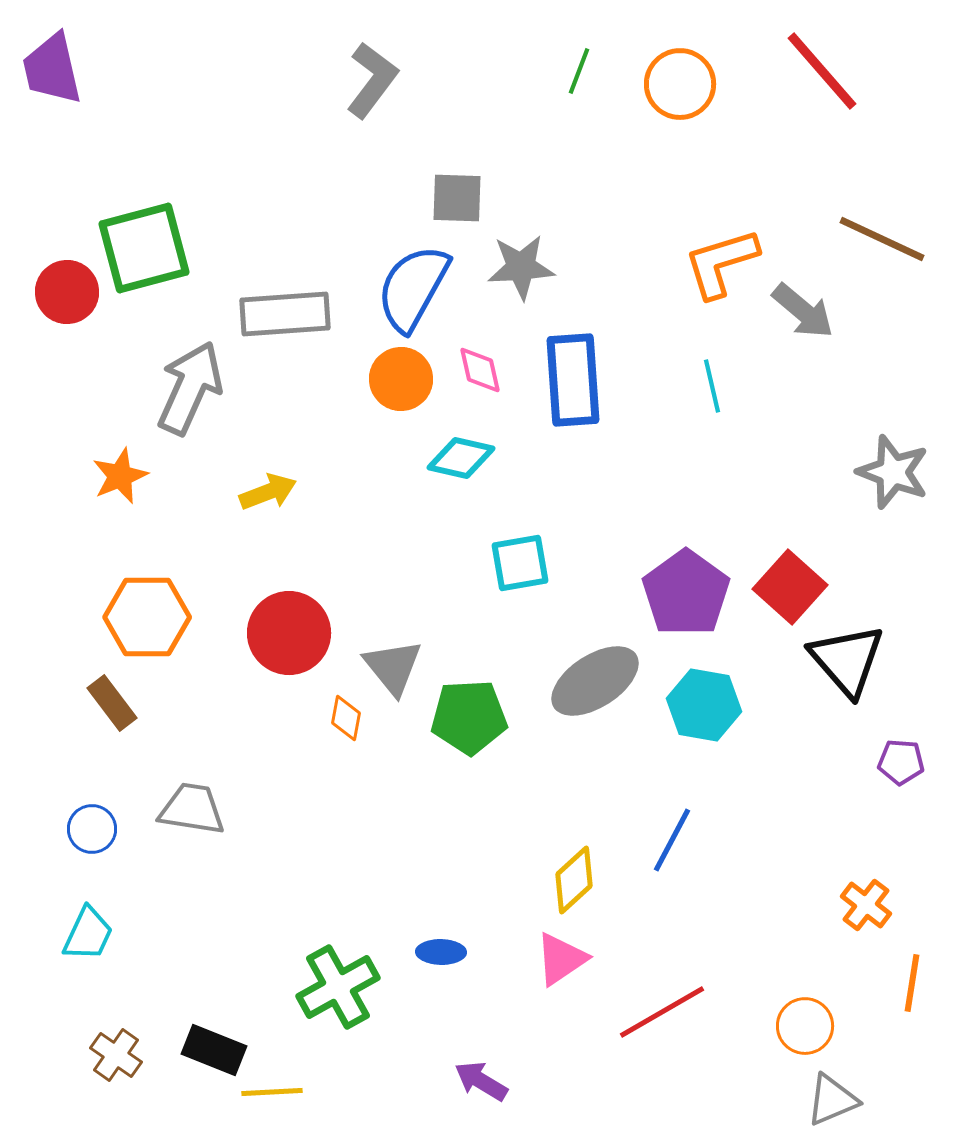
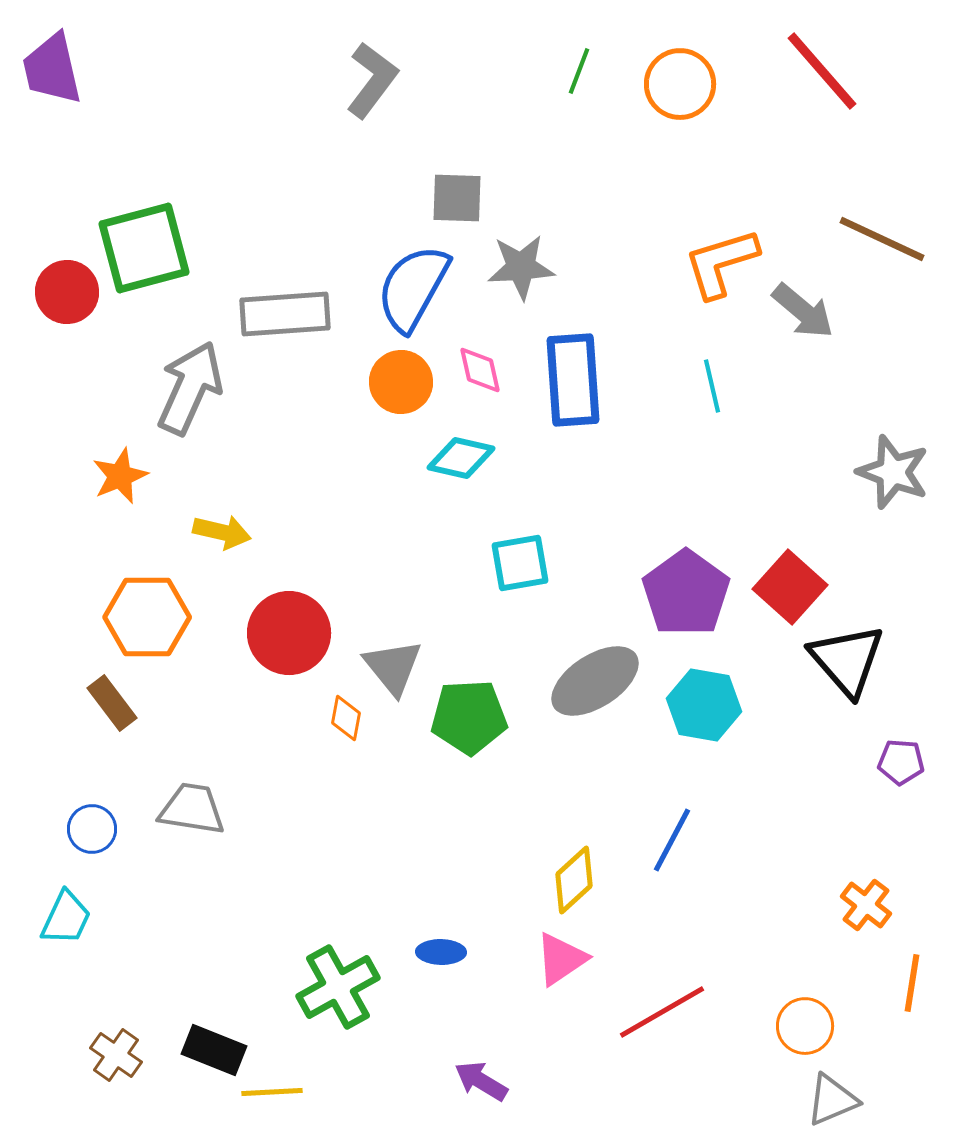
orange circle at (401, 379): moved 3 px down
yellow arrow at (268, 492): moved 46 px left, 40 px down; rotated 34 degrees clockwise
cyan trapezoid at (88, 934): moved 22 px left, 16 px up
